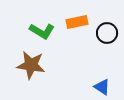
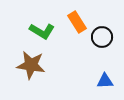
orange rectangle: rotated 70 degrees clockwise
black circle: moved 5 px left, 4 px down
blue triangle: moved 3 px right, 6 px up; rotated 36 degrees counterclockwise
